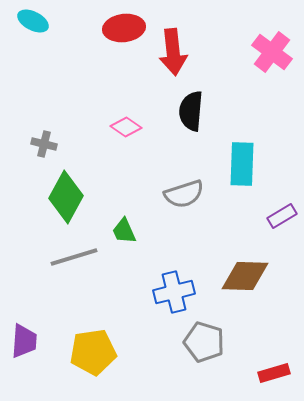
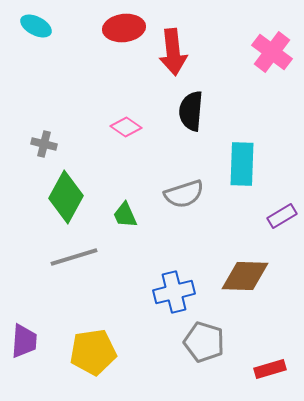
cyan ellipse: moved 3 px right, 5 px down
green trapezoid: moved 1 px right, 16 px up
red rectangle: moved 4 px left, 4 px up
